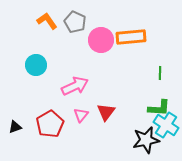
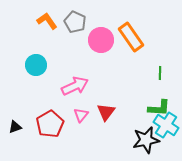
orange rectangle: rotated 60 degrees clockwise
